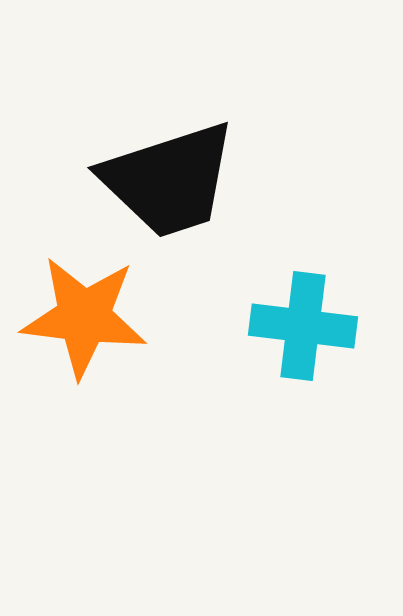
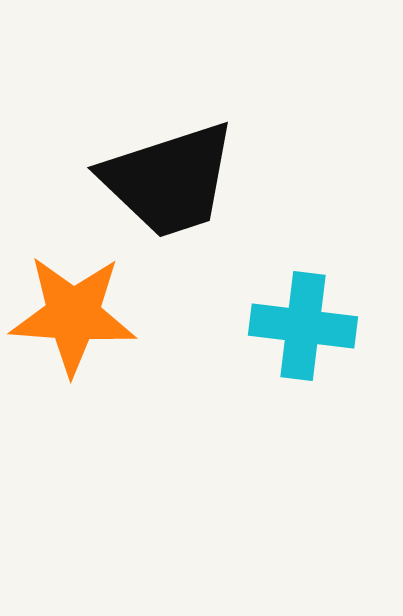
orange star: moved 11 px left, 2 px up; rotated 3 degrees counterclockwise
